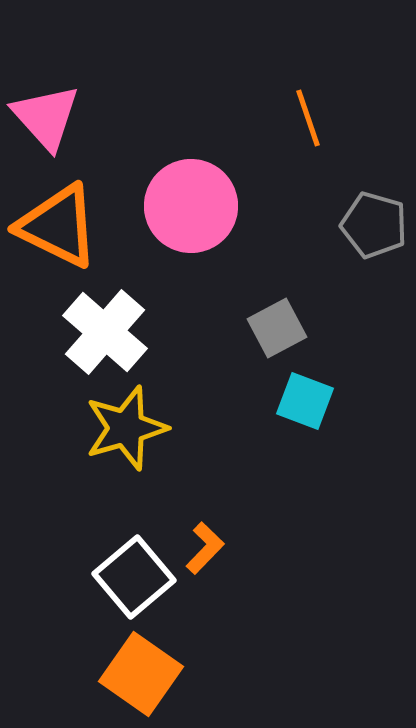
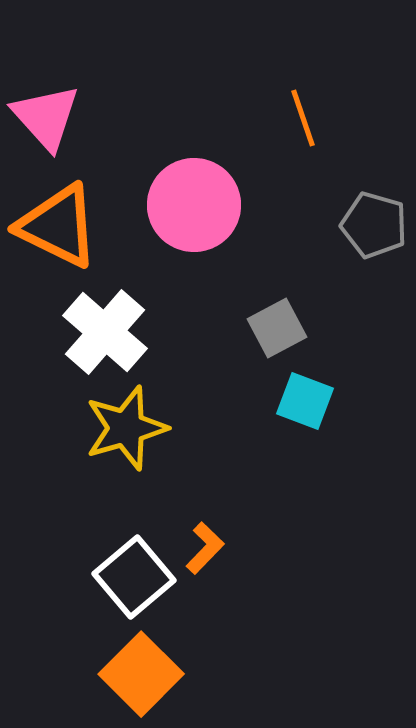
orange line: moved 5 px left
pink circle: moved 3 px right, 1 px up
orange square: rotated 10 degrees clockwise
